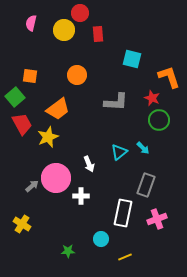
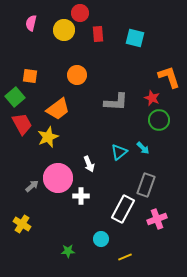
cyan square: moved 3 px right, 21 px up
pink circle: moved 2 px right
white rectangle: moved 4 px up; rotated 16 degrees clockwise
